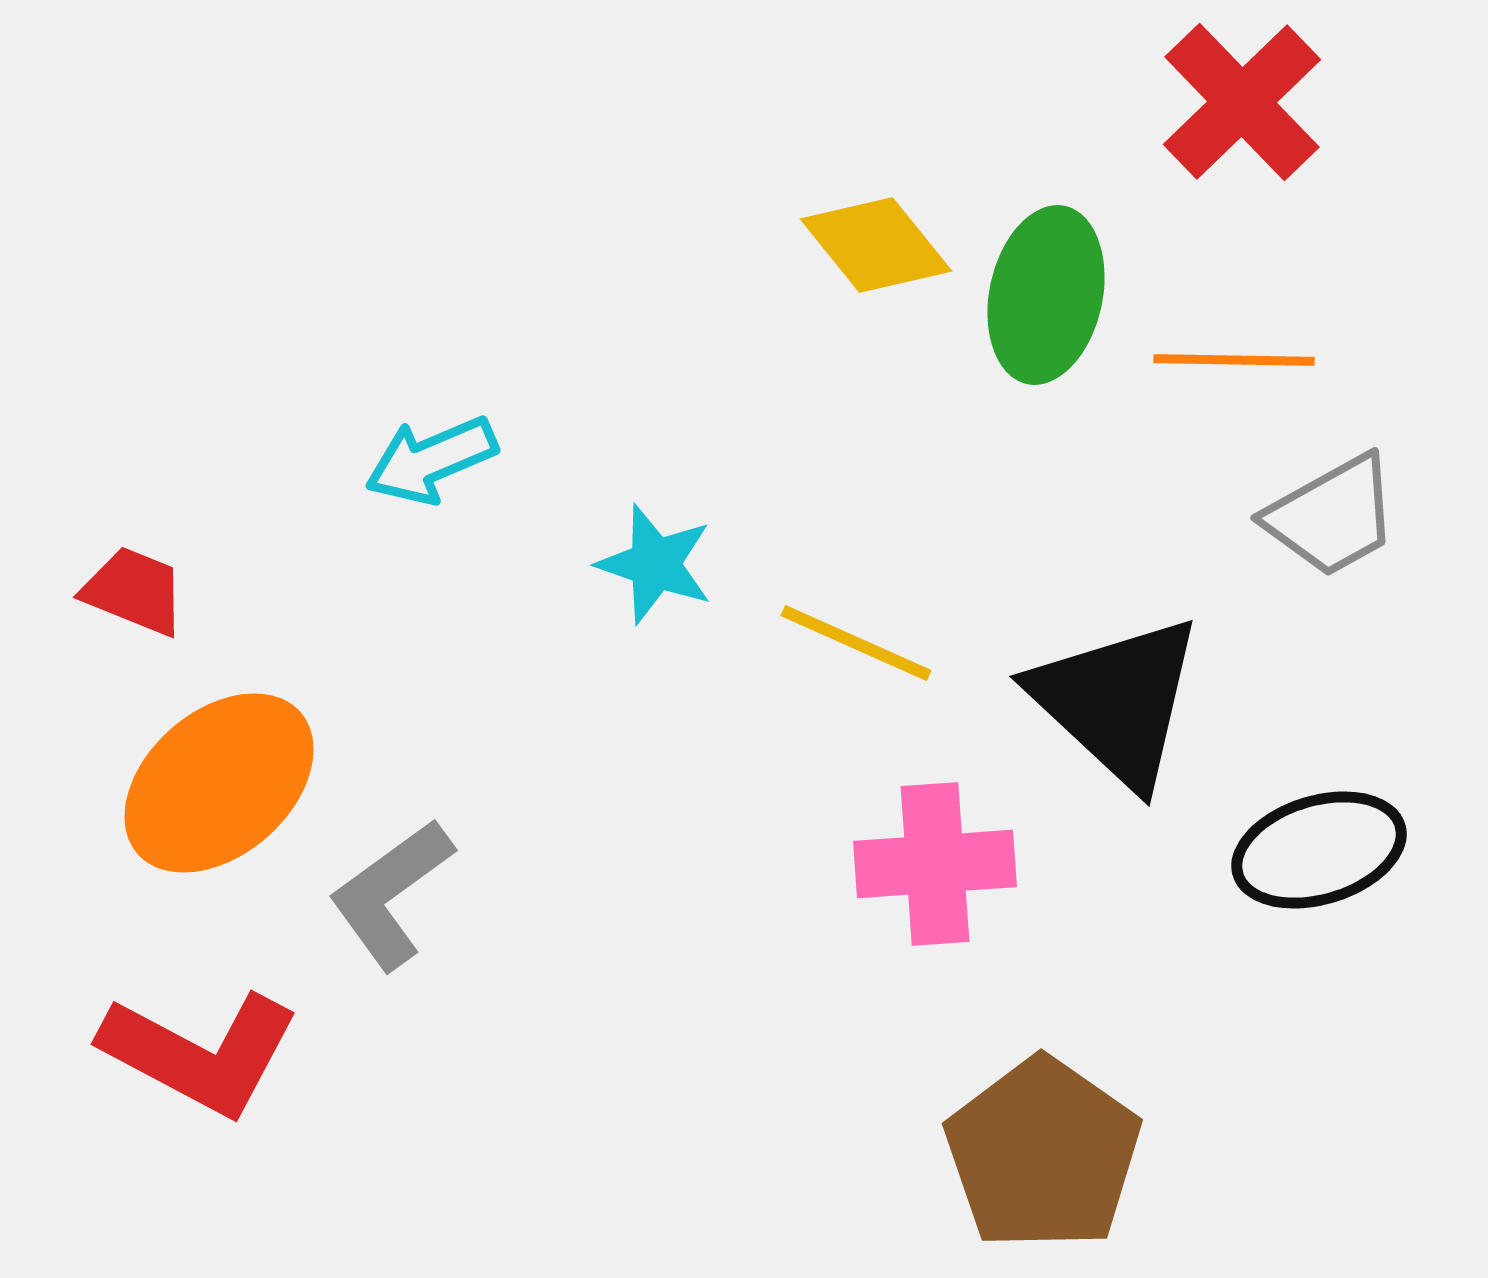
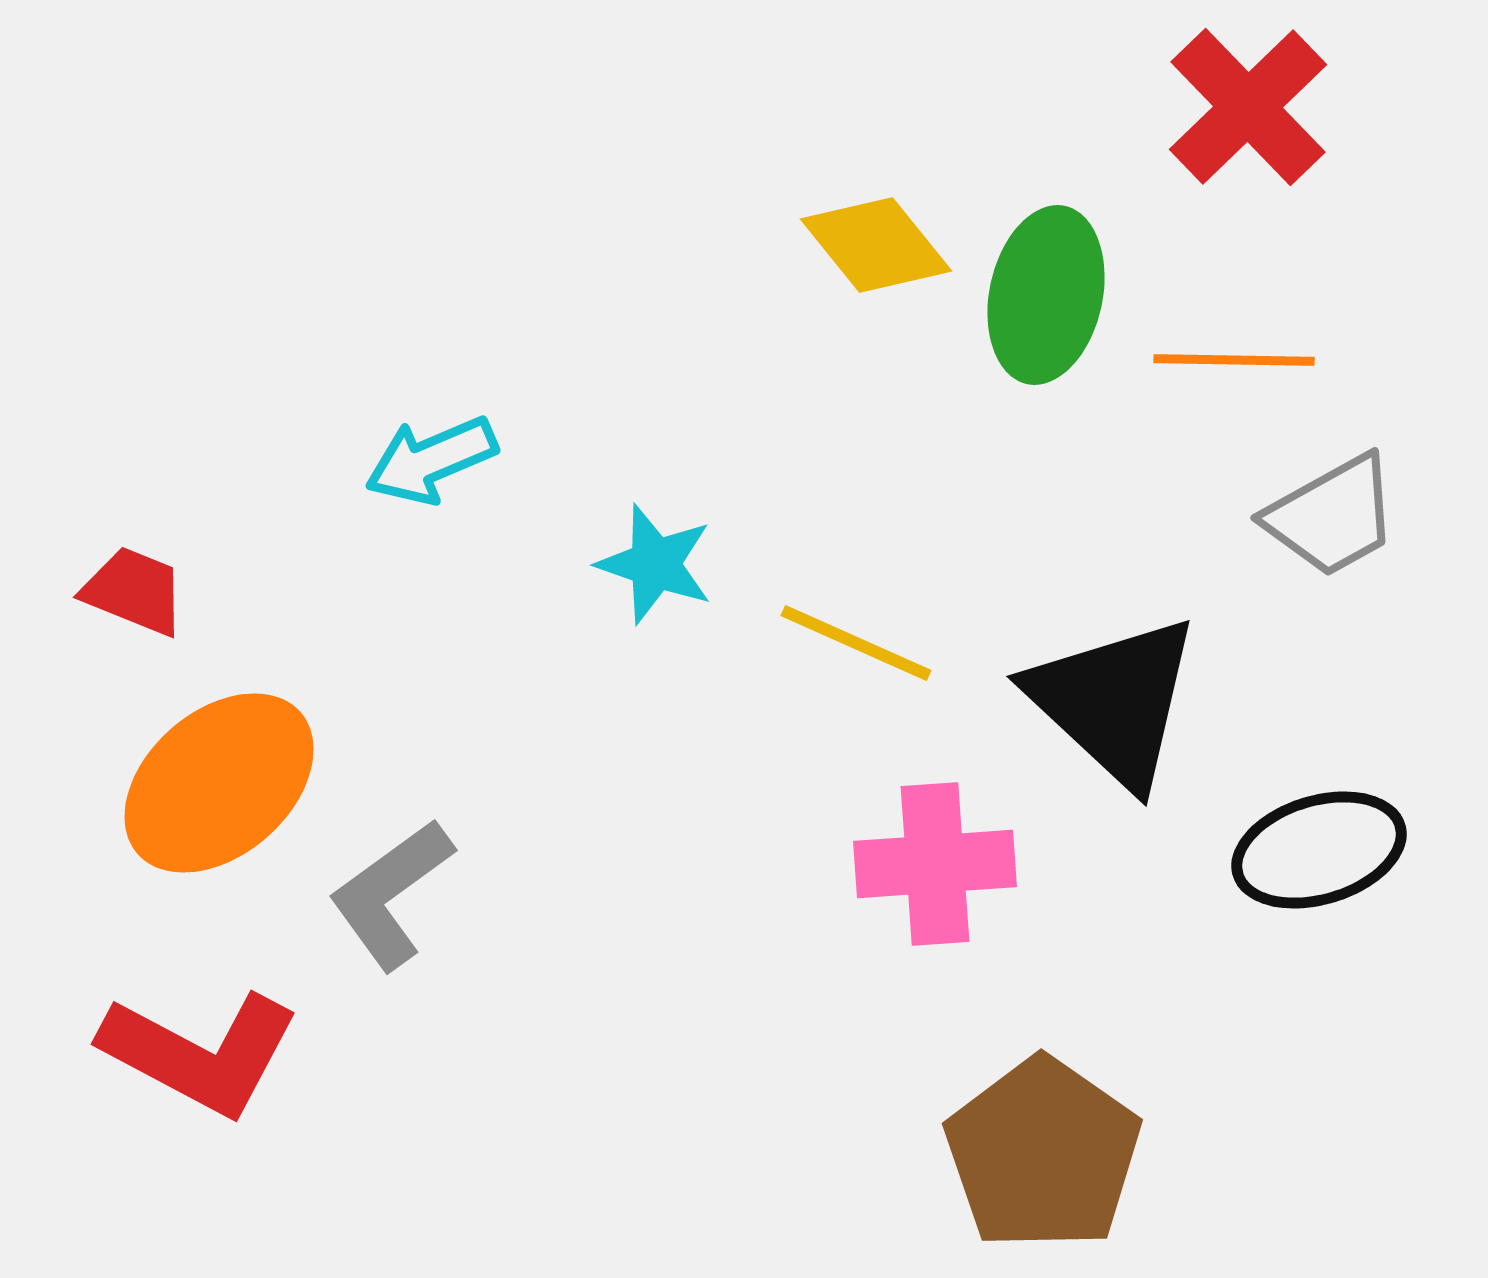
red cross: moved 6 px right, 5 px down
black triangle: moved 3 px left
